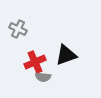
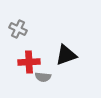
red cross: moved 6 px left; rotated 20 degrees clockwise
